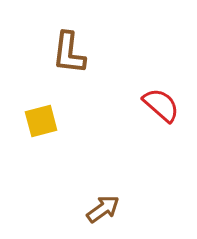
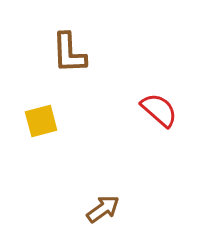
brown L-shape: rotated 9 degrees counterclockwise
red semicircle: moved 2 px left, 5 px down
